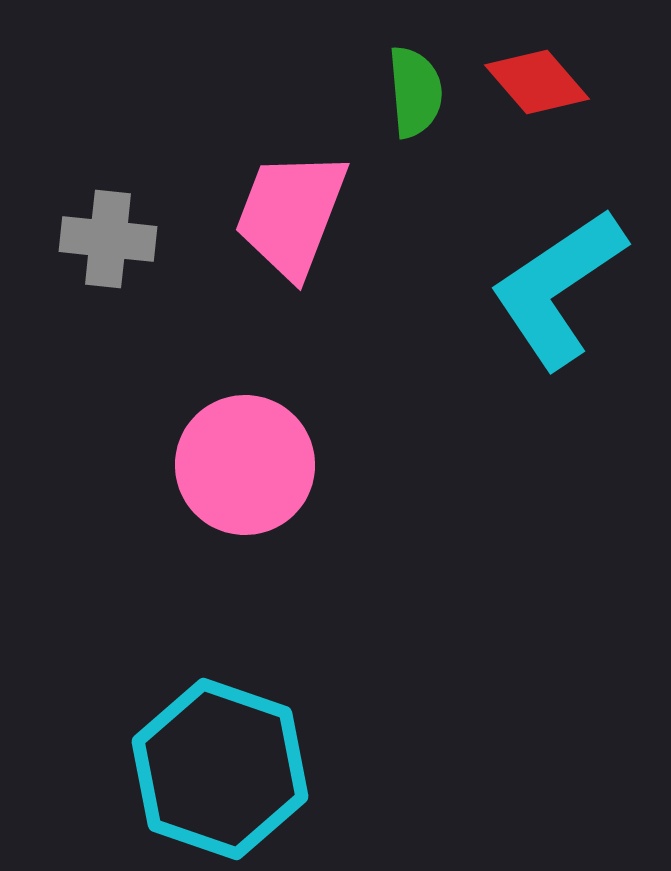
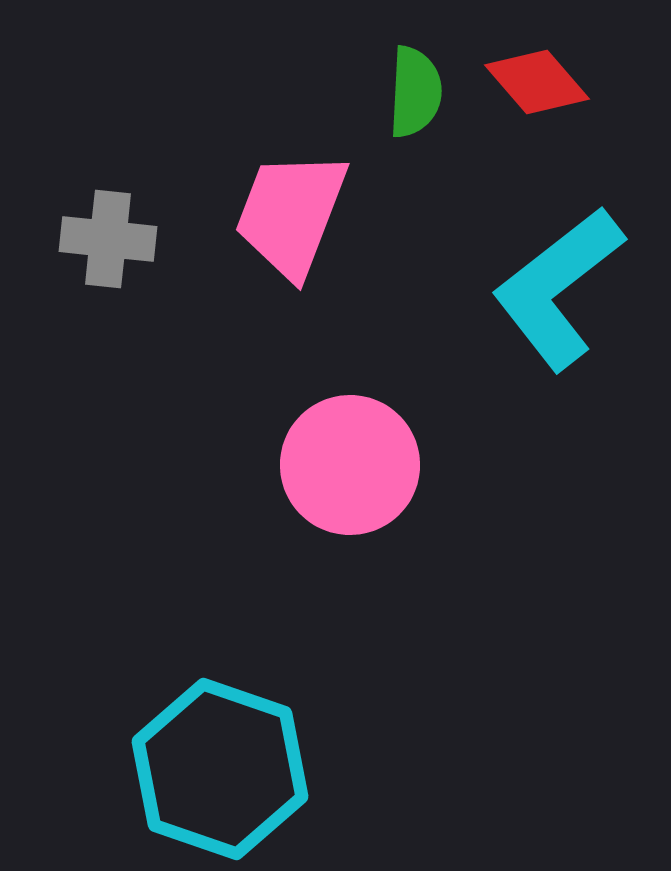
green semicircle: rotated 8 degrees clockwise
cyan L-shape: rotated 4 degrees counterclockwise
pink circle: moved 105 px right
